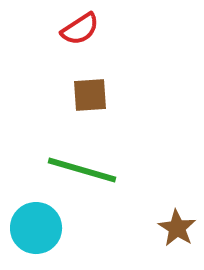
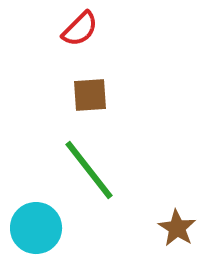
red semicircle: rotated 12 degrees counterclockwise
green line: moved 7 px right; rotated 36 degrees clockwise
